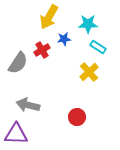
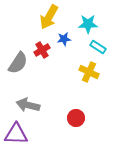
yellow cross: rotated 24 degrees counterclockwise
red circle: moved 1 px left, 1 px down
